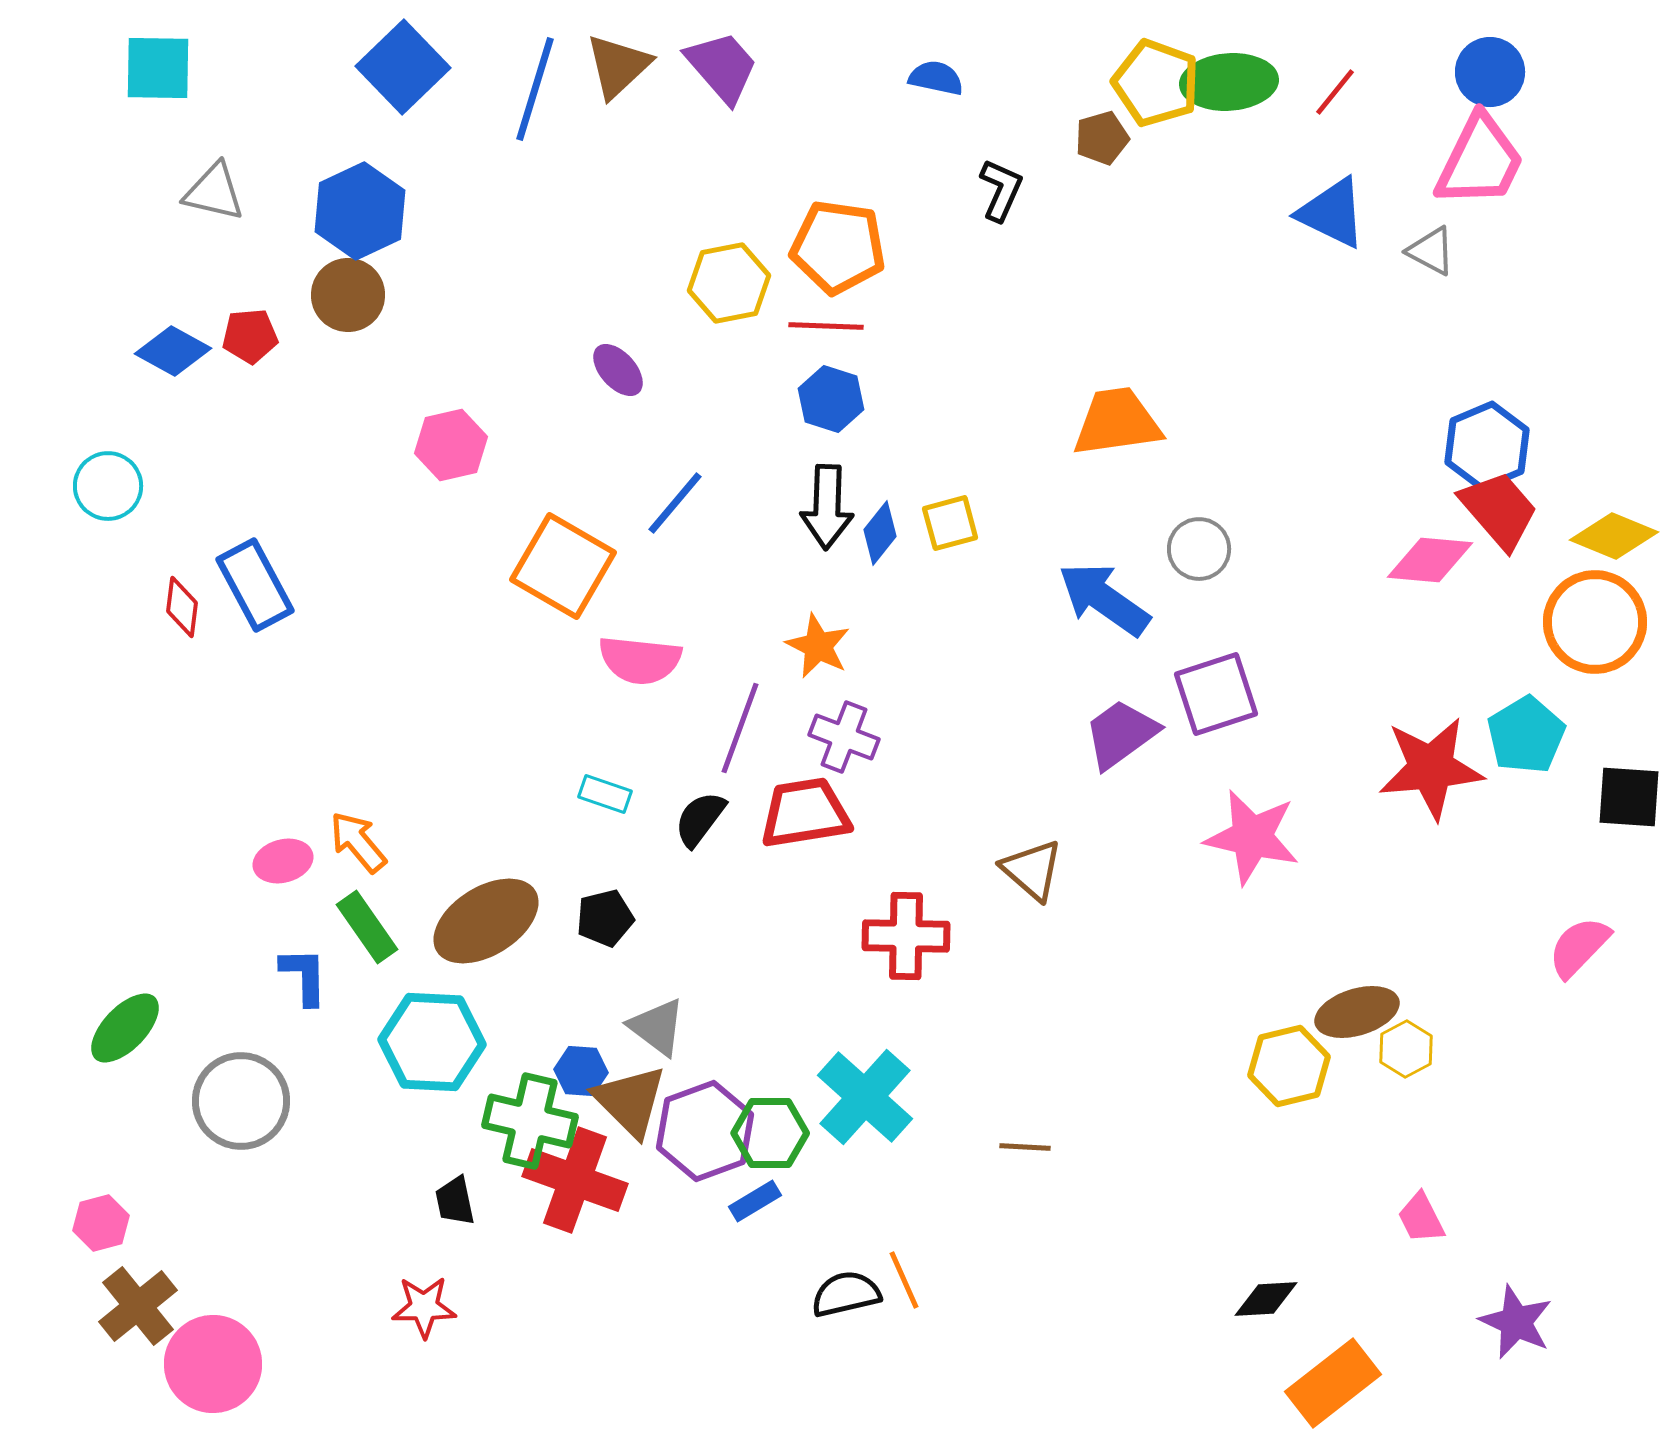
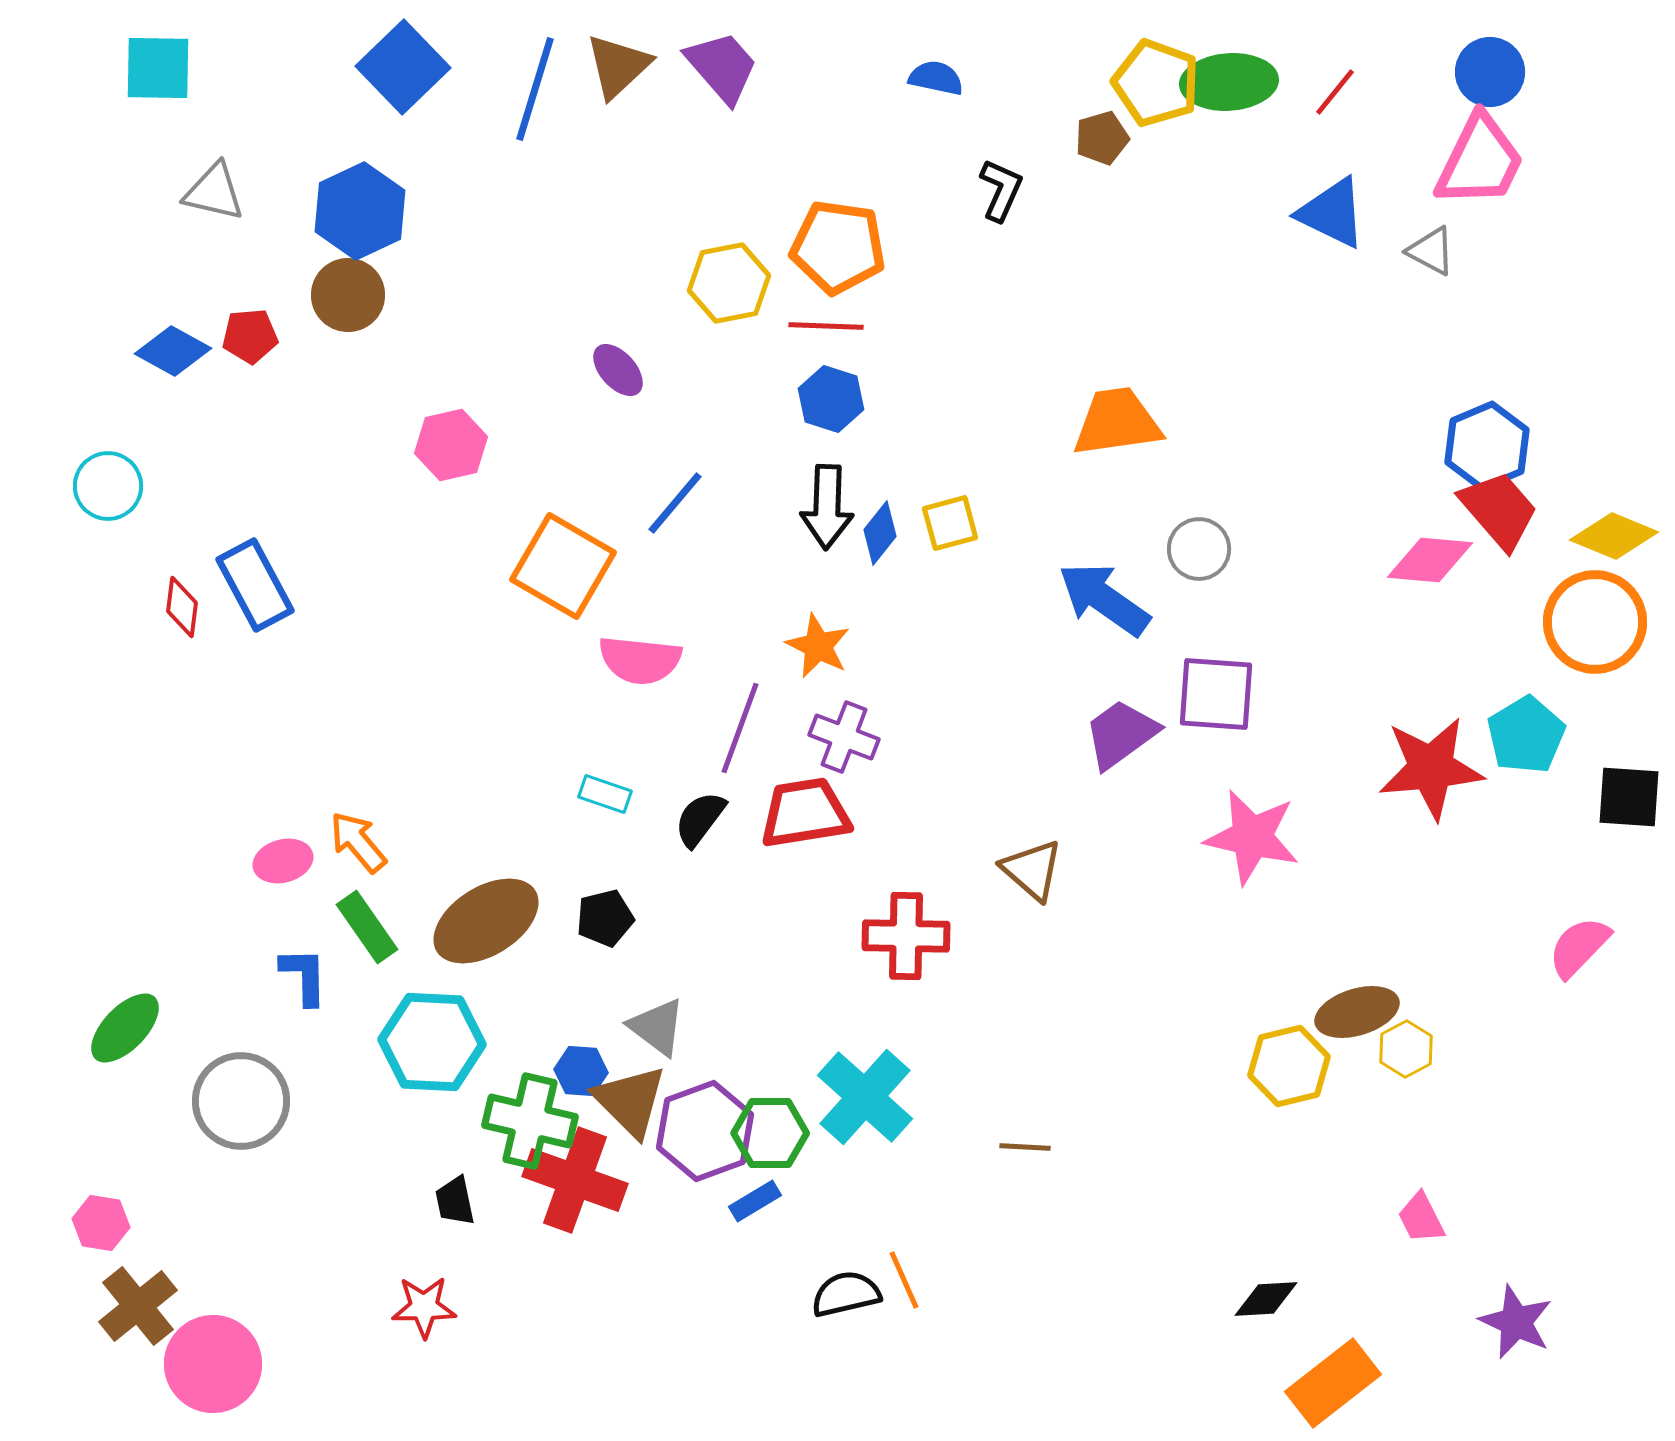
purple square at (1216, 694): rotated 22 degrees clockwise
pink hexagon at (101, 1223): rotated 24 degrees clockwise
